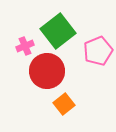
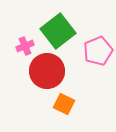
orange square: rotated 25 degrees counterclockwise
